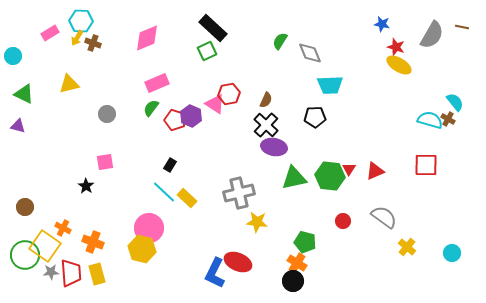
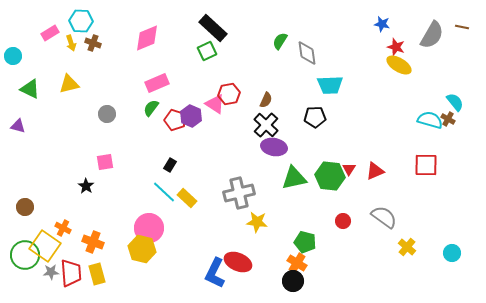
yellow arrow at (77, 38): moved 6 px left, 5 px down; rotated 49 degrees counterclockwise
gray diamond at (310, 53): moved 3 px left; rotated 15 degrees clockwise
green triangle at (24, 94): moved 6 px right, 5 px up
